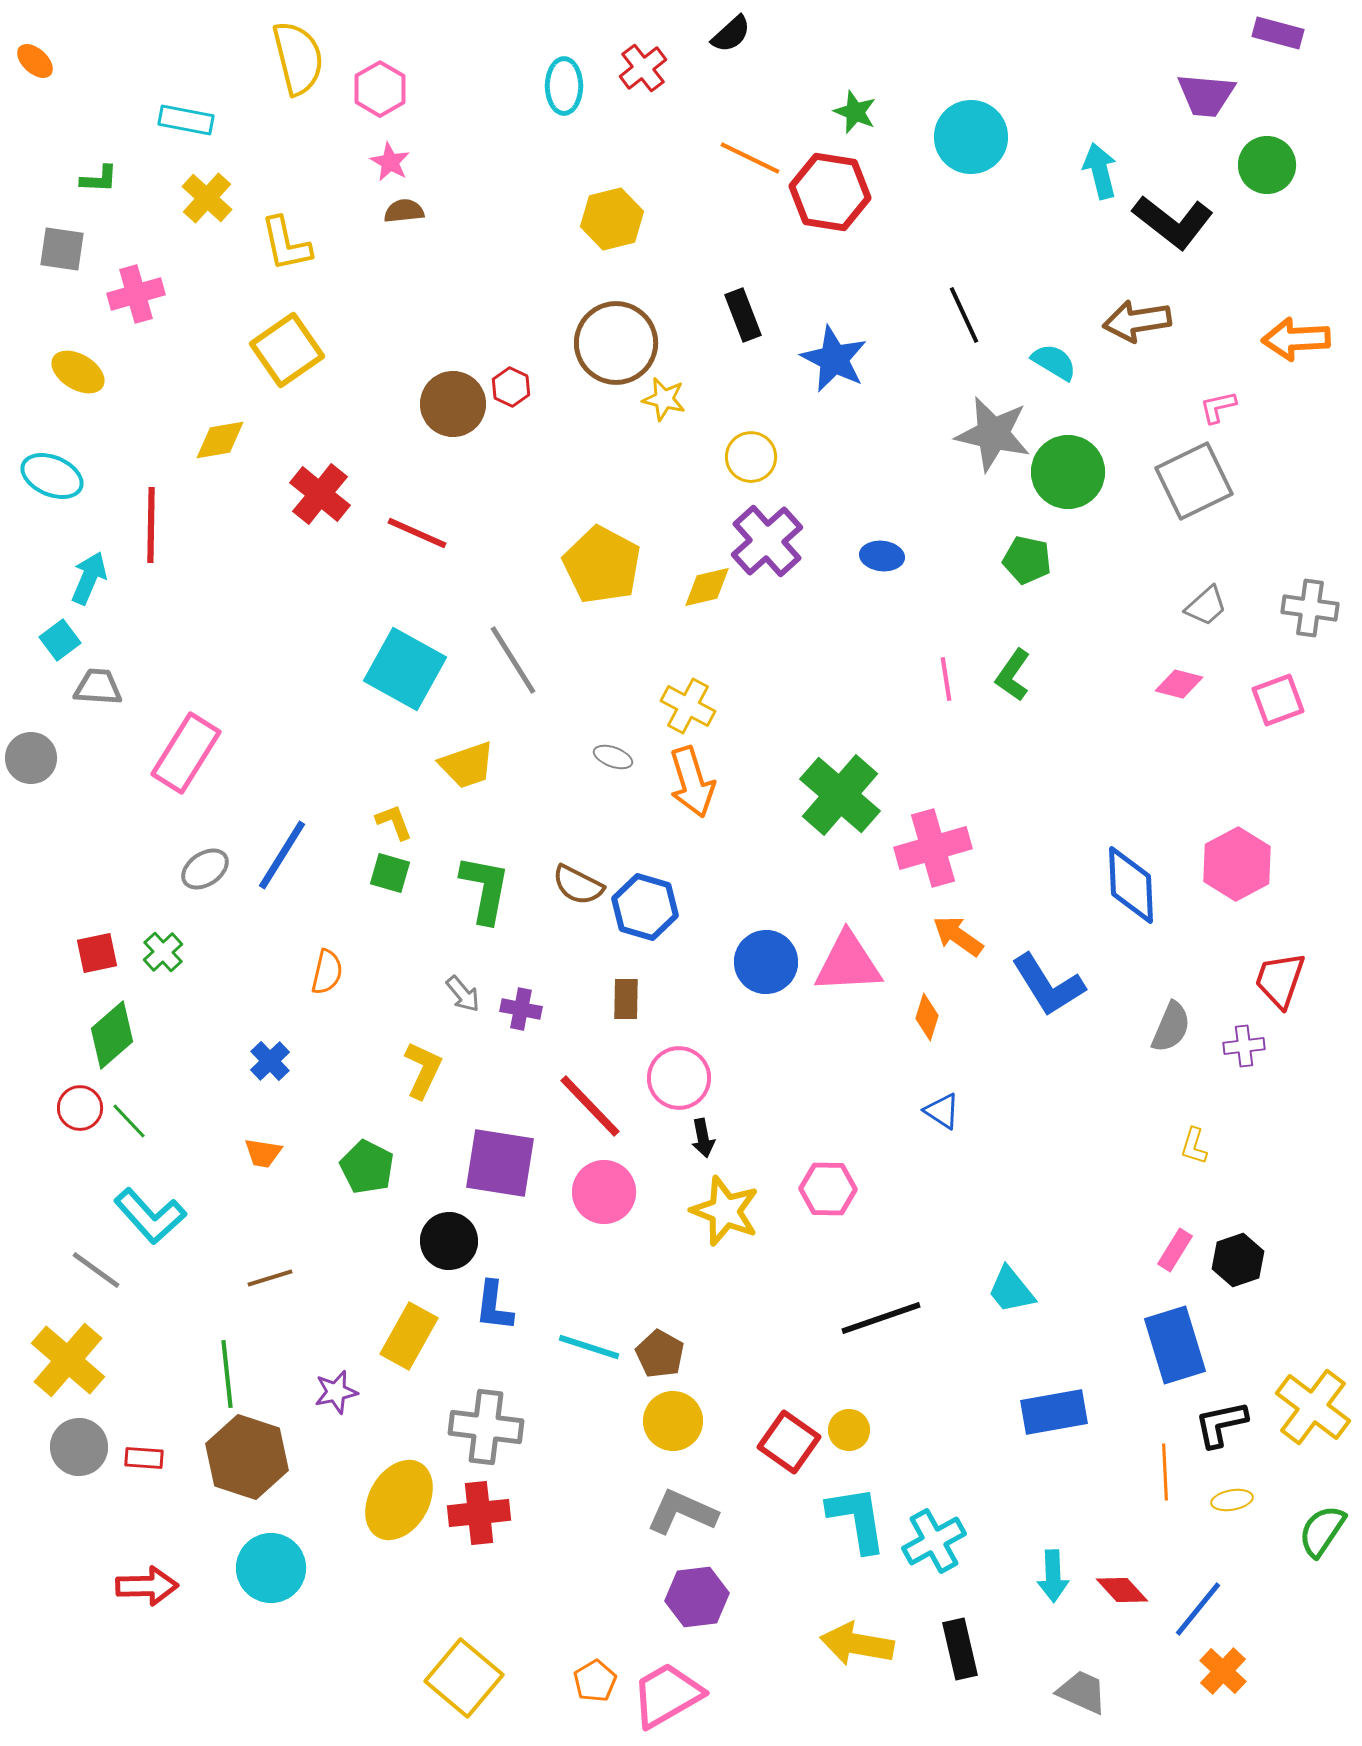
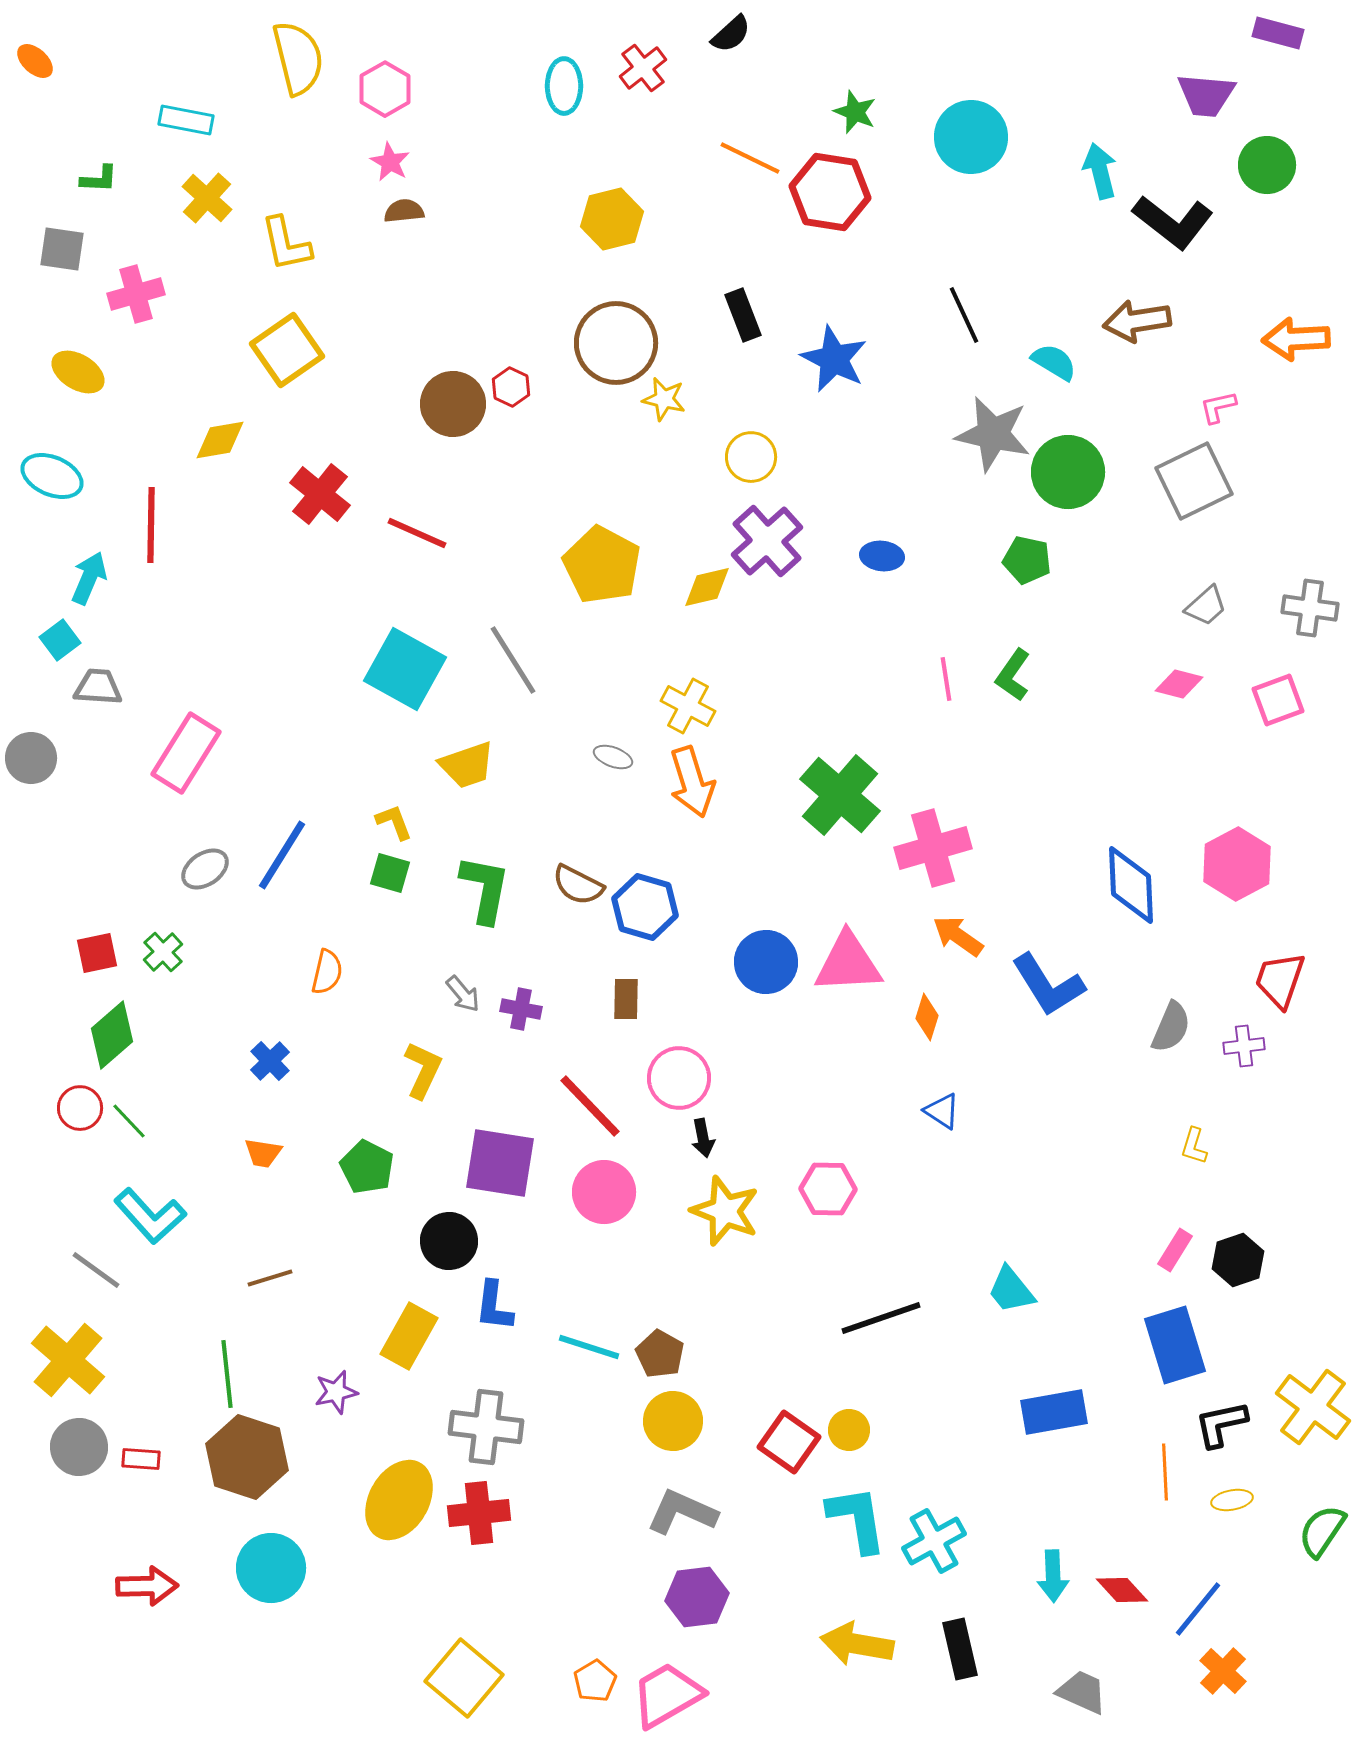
pink hexagon at (380, 89): moved 5 px right
red rectangle at (144, 1458): moved 3 px left, 1 px down
